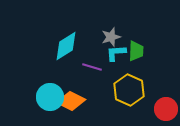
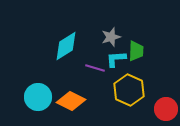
cyan L-shape: moved 6 px down
purple line: moved 3 px right, 1 px down
cyan circle: moved 12 px left
